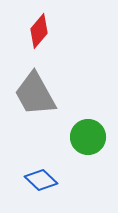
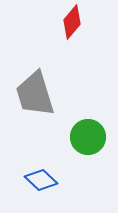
red diamond: moved 33 px right, 9 px up
gray trapezoid: rotated 12 degrees clockwise
